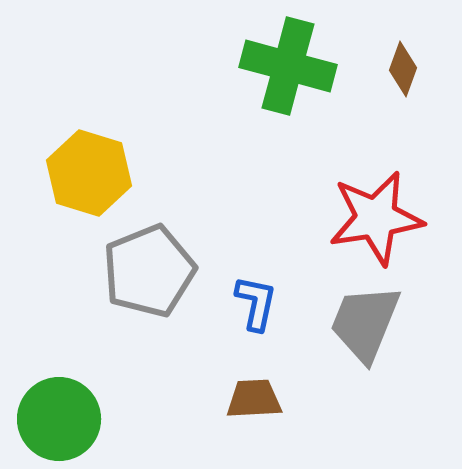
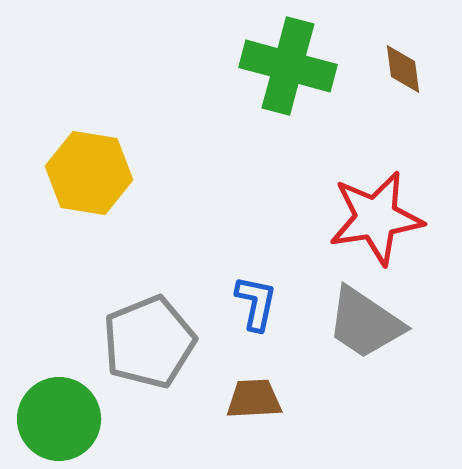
brown diamond: rotated 28 degrees counterclockwise
yellow hexagon: rotated 8 degrees counterclockwise
gray pentagon: moved 71 px down
gray trapezoid: rotated 78 degrees counterclockwise
